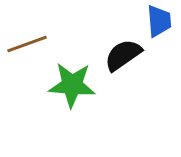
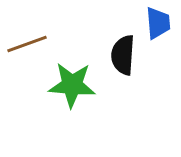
blue trapezoid: moved 1 px left, 2 px down
black semicircle: rotated 51 degrees counterclockwise
